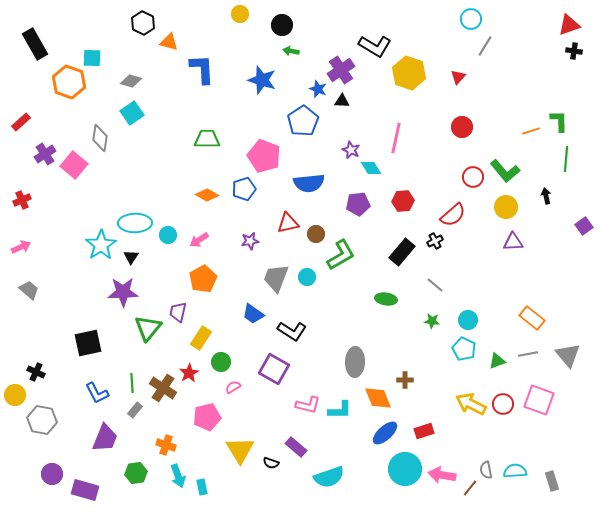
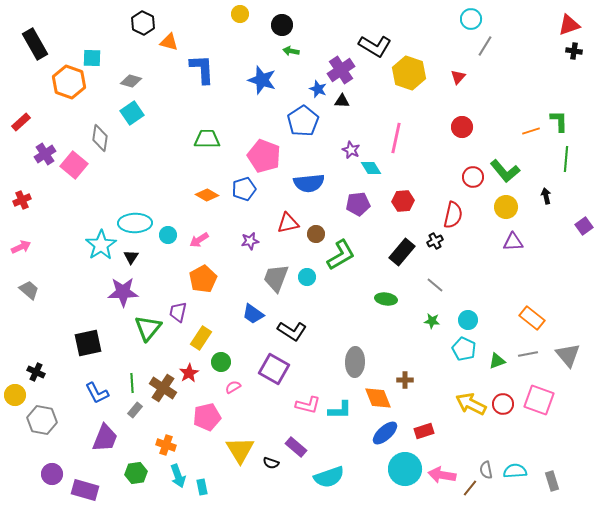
red semicircle at (453, 215): rotated 36 degrees counterclockwise
